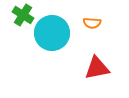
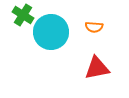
orange semicircle: moved 2 px right, 4 px down
cyan circle: moved 1 px left, 1 px up
